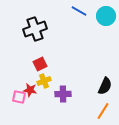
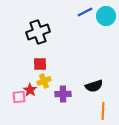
blue line: moved 6 px right, 1 px down; rotated 56 degrees counterclockwise
black cross: moved 3 px right, 3 px down
red square: rotated 24 degrees clockwise
black semicircle: moved 11 px left; rotated 48 degrees clockwise
red star: rotated 24 degrees clockwise
pink square: rotated 16 degrees counterclockwise
orange line: rotated 30 degrees counterclockwise
